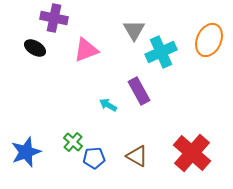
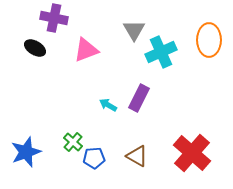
orange ellipse: rotated 24 degrees counterclockwise
purple rectangle: moved 7 px down; rotated 56 degrees clockwise
